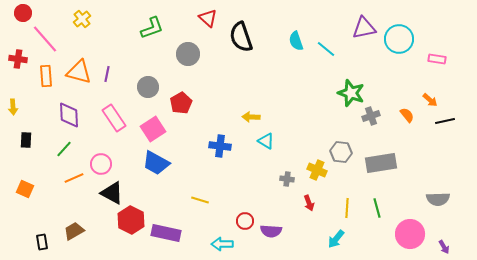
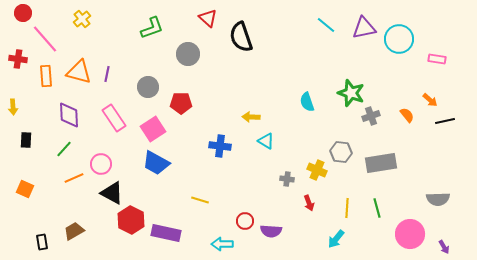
cyan semicircle at (296, 41): moved 11 px right, 61 px down
cyan line at (326, 49): moved 24 px up
red pentagon at (181, 103): rotated 30 degrees clockwise
